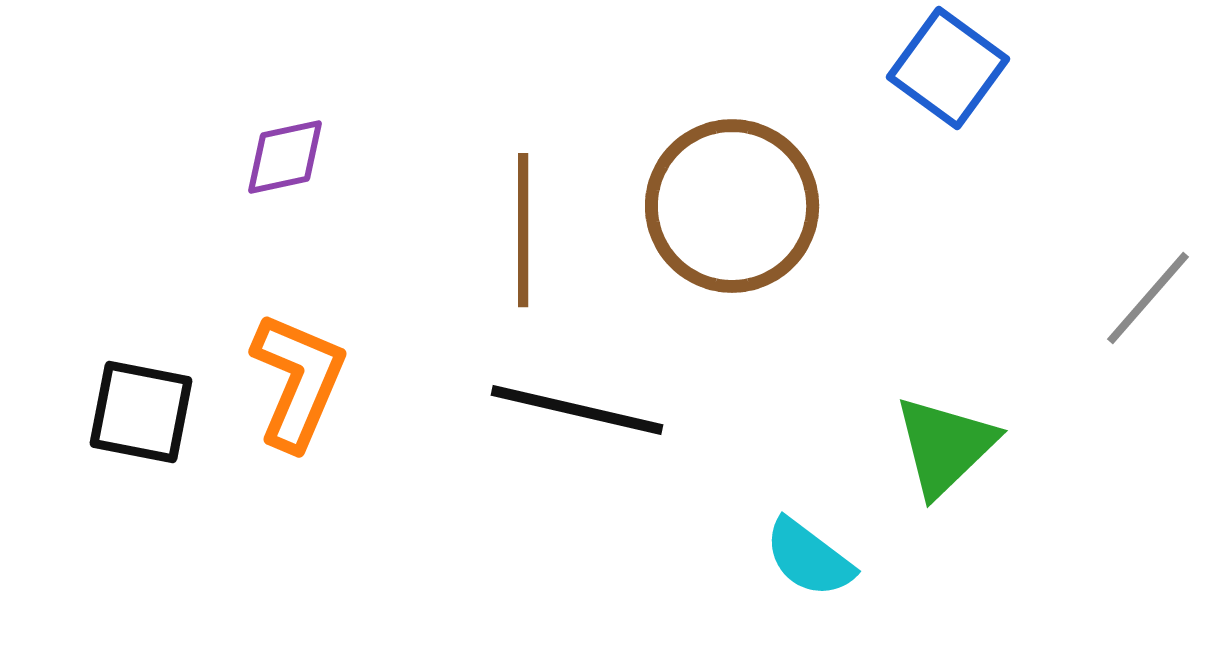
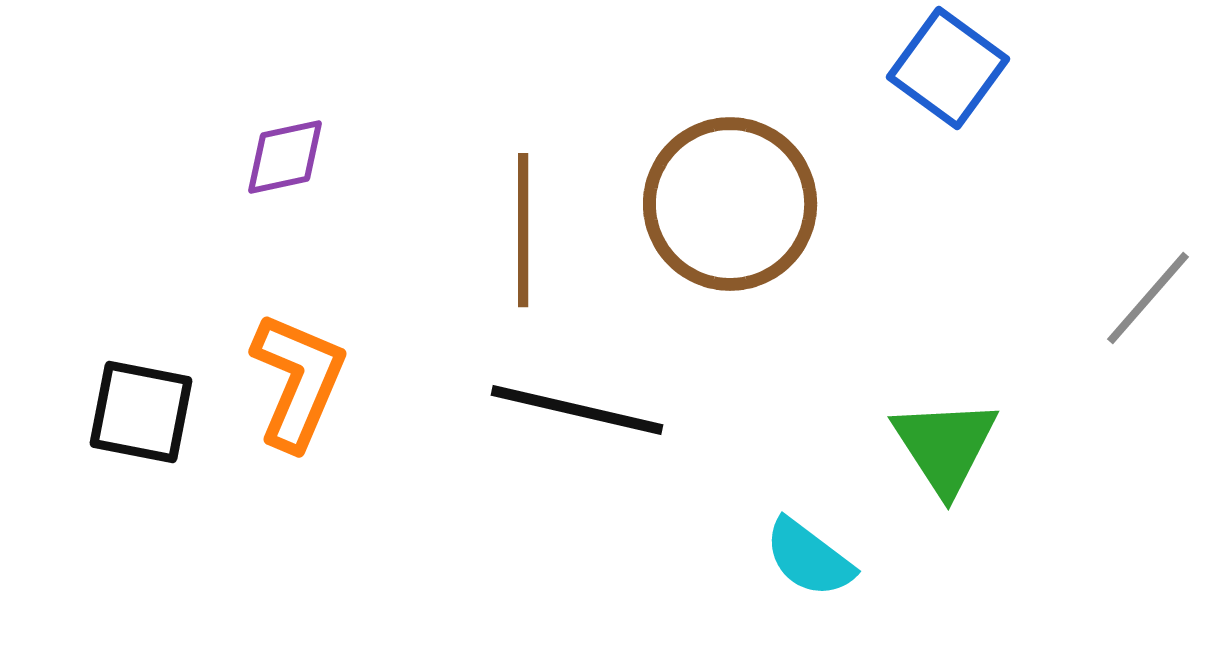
brown circle: moved 2 px left, 2 px up
green triangle: rotated 19 degrees counterclockwise
